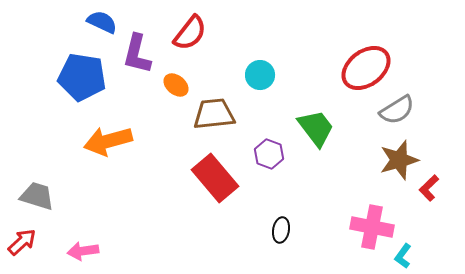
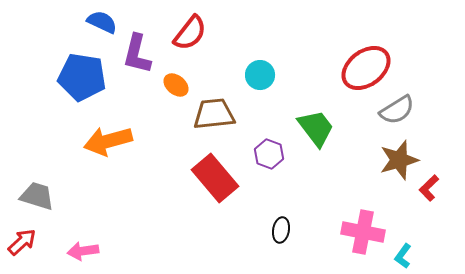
pink cross: moved 9 px left, 5 px down
